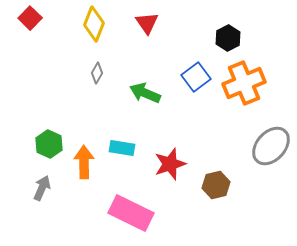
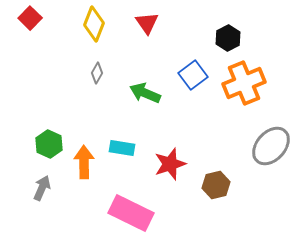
blue square: moved 3 px left, 2 px up
